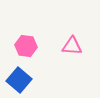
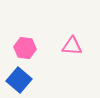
pink hexagon: moved 1 px left, 2 px down
